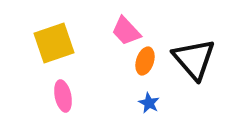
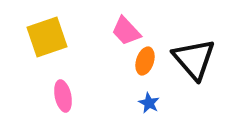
yellow square: moved 7 px left, 6 px up
